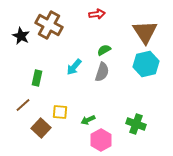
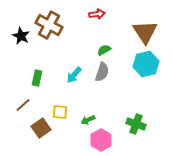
cyan arrow: moved 8 px down
brown square: rotated 12 degrees clockwise
